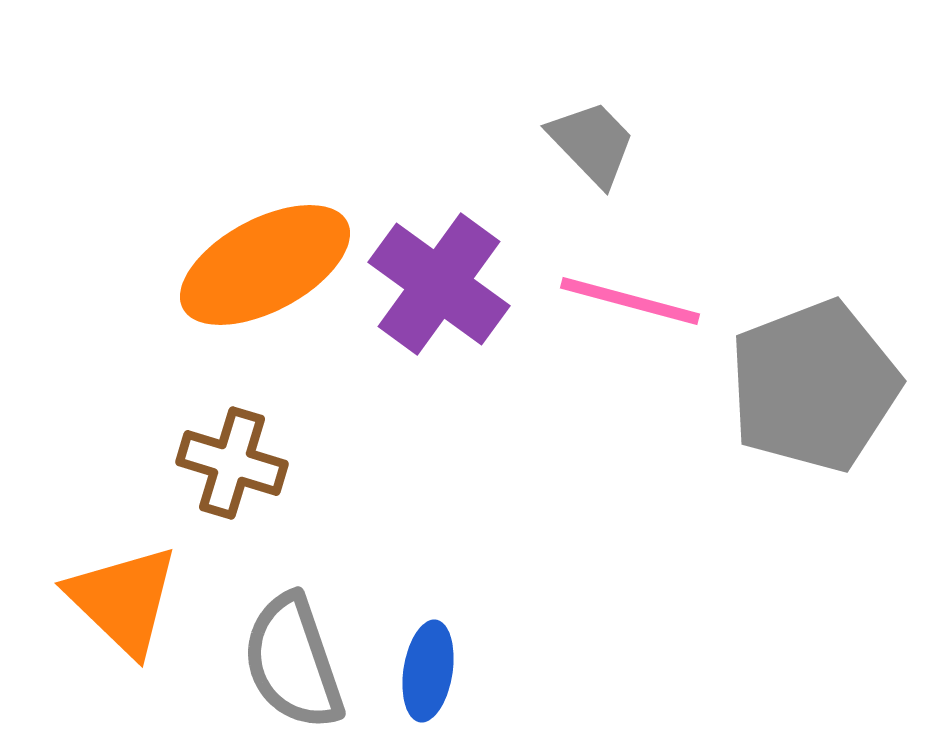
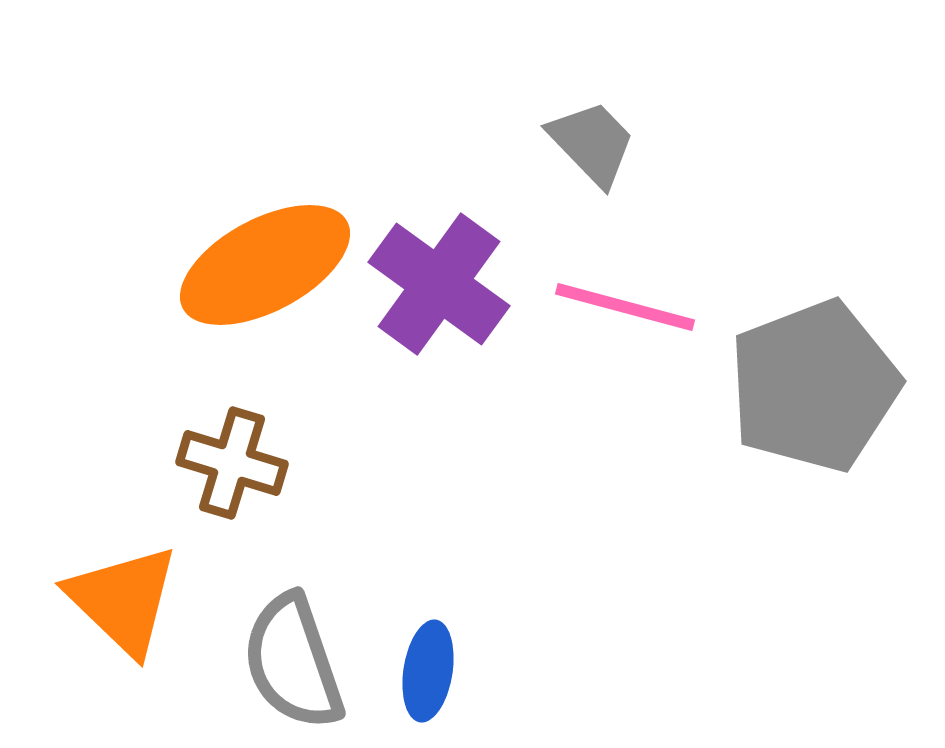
pink line: moved 5 px left, 6 px down
